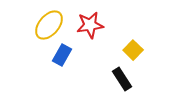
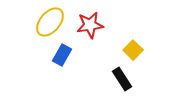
yellow ellipse: moved 1 px right, 3 px up
